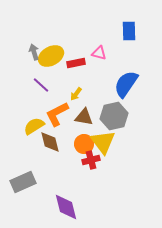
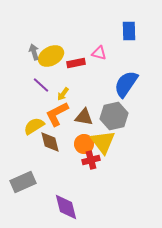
yellow arrow: moved 13 px left
